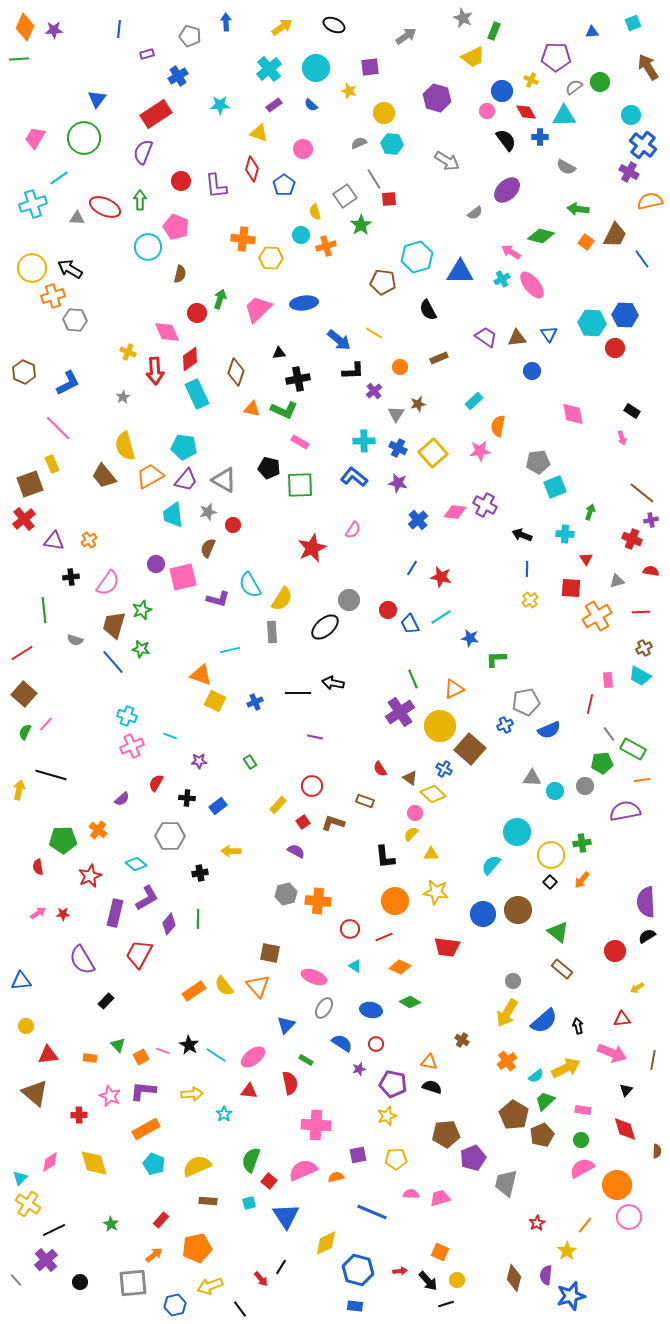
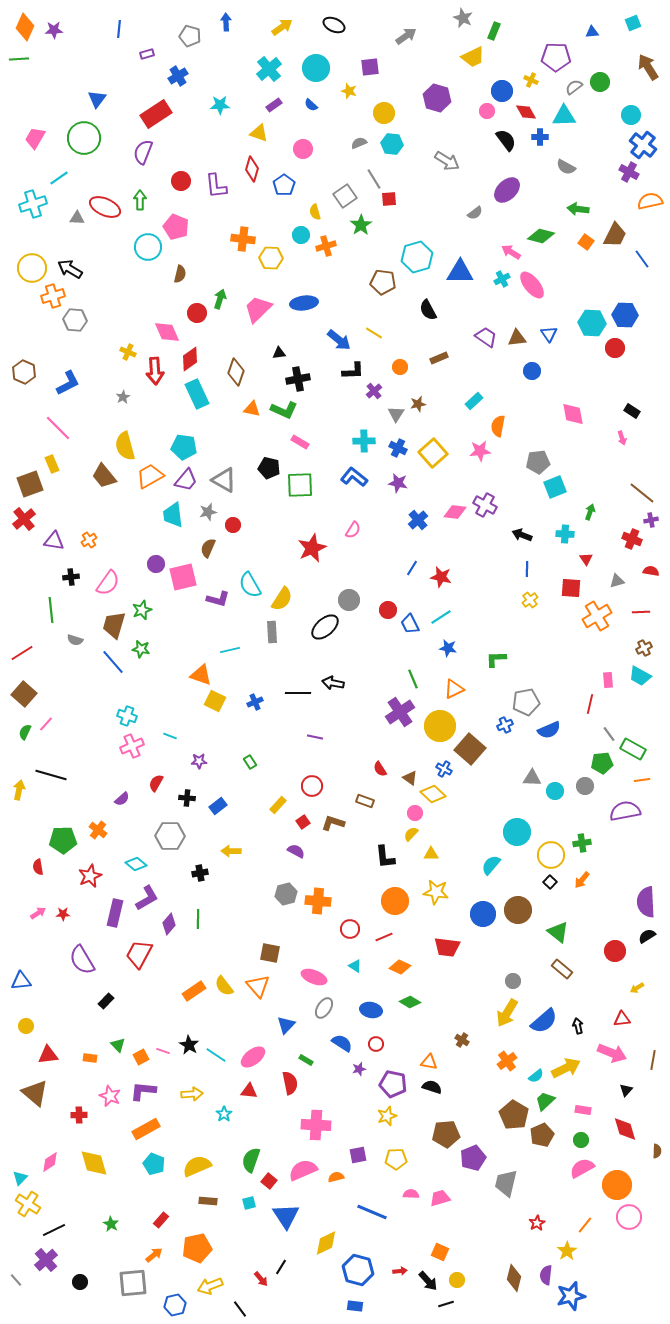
green line at (44, 610): moved 7 px right
blue star at (470, 638): moved 22 px left, 10 px down
